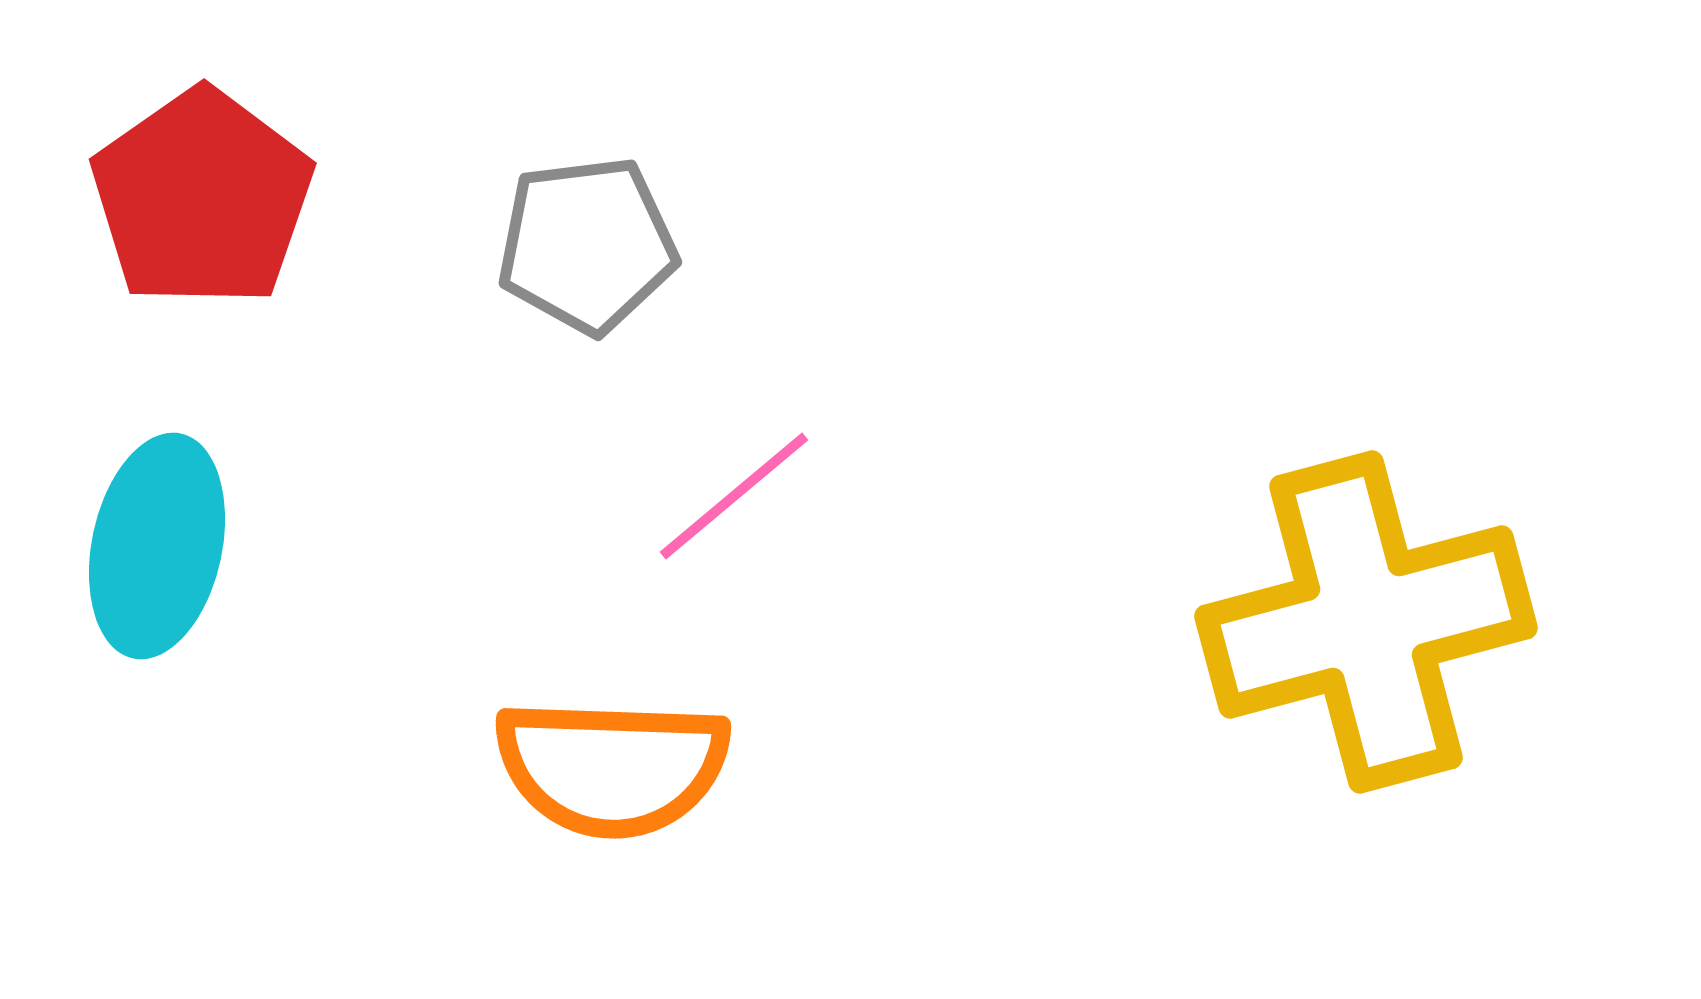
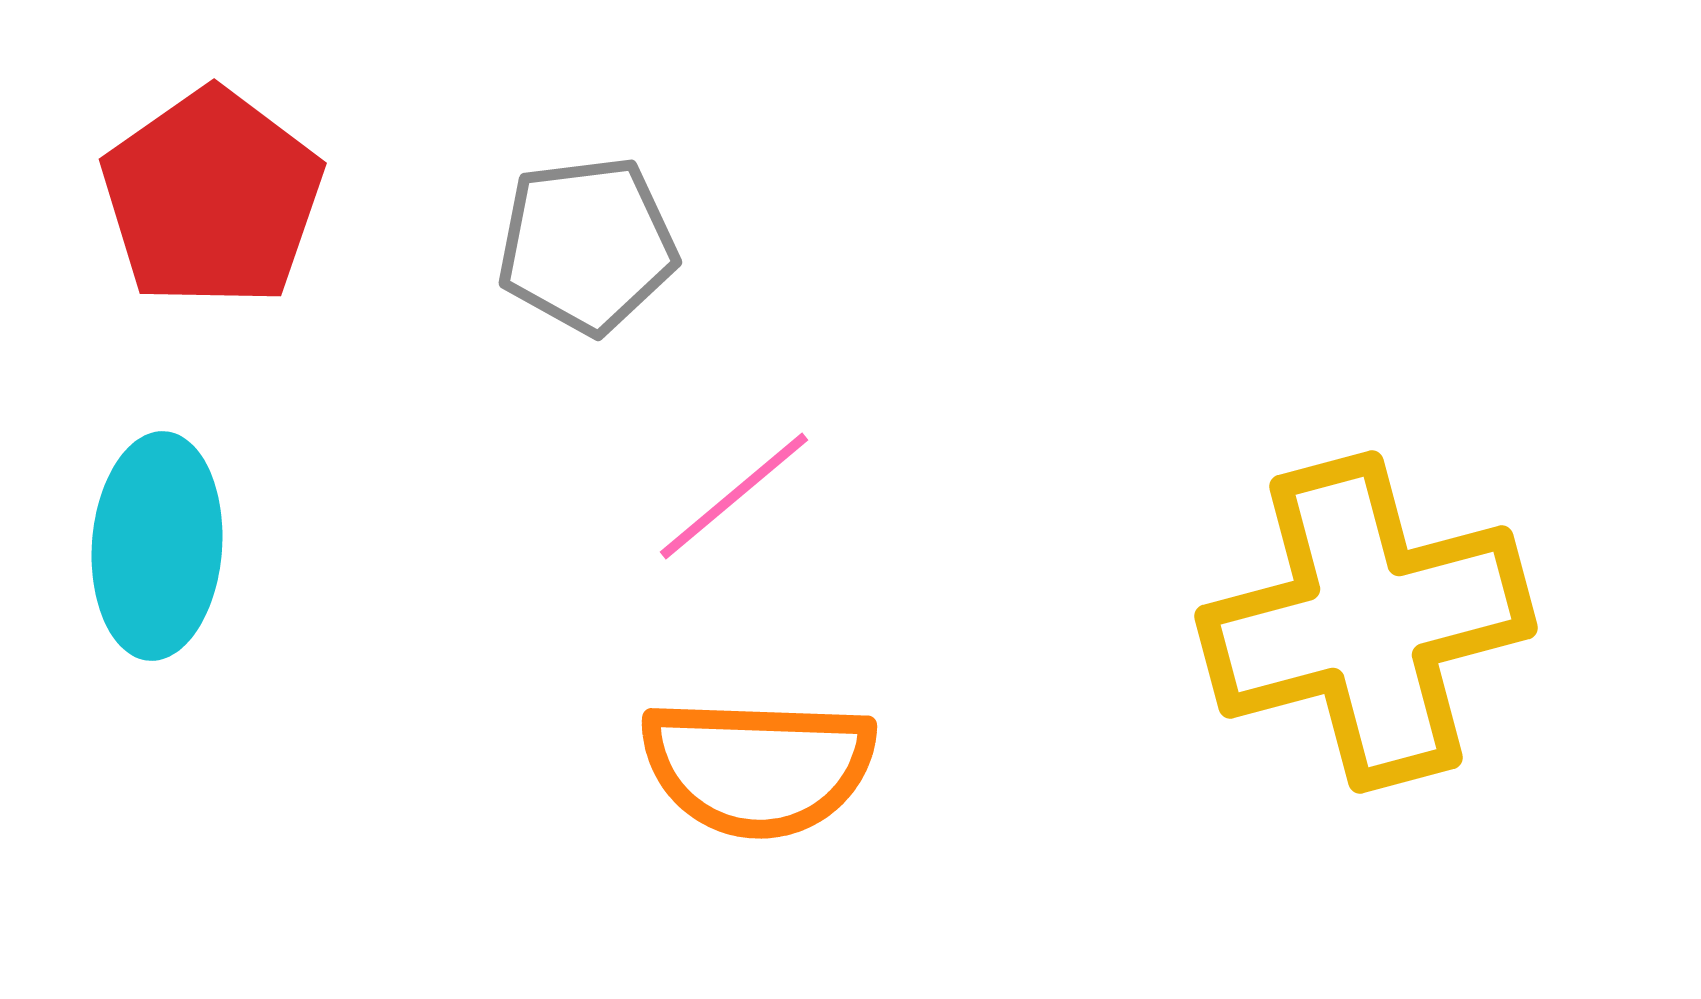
red pentagon: moved 10 px right
cyan ellipse: rotated 8 degrees counterclockwise
orange semicircle: moved 146 px right
